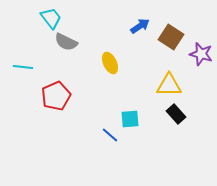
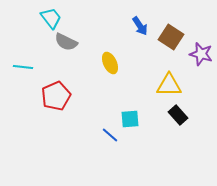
blue arrow: rotated 90 degrees clockwise
black rectangle: moved 2 px right, 1 px down
